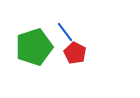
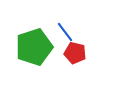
red pentagon: rotated 15 degrees counterclockwise
